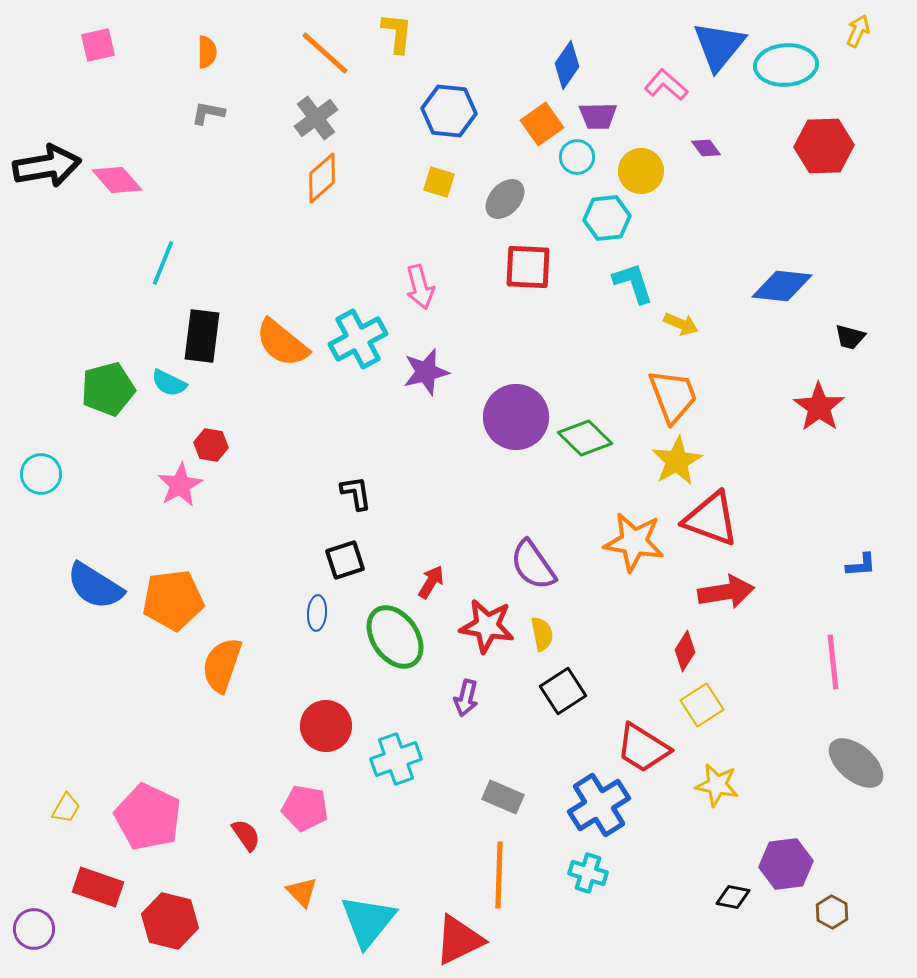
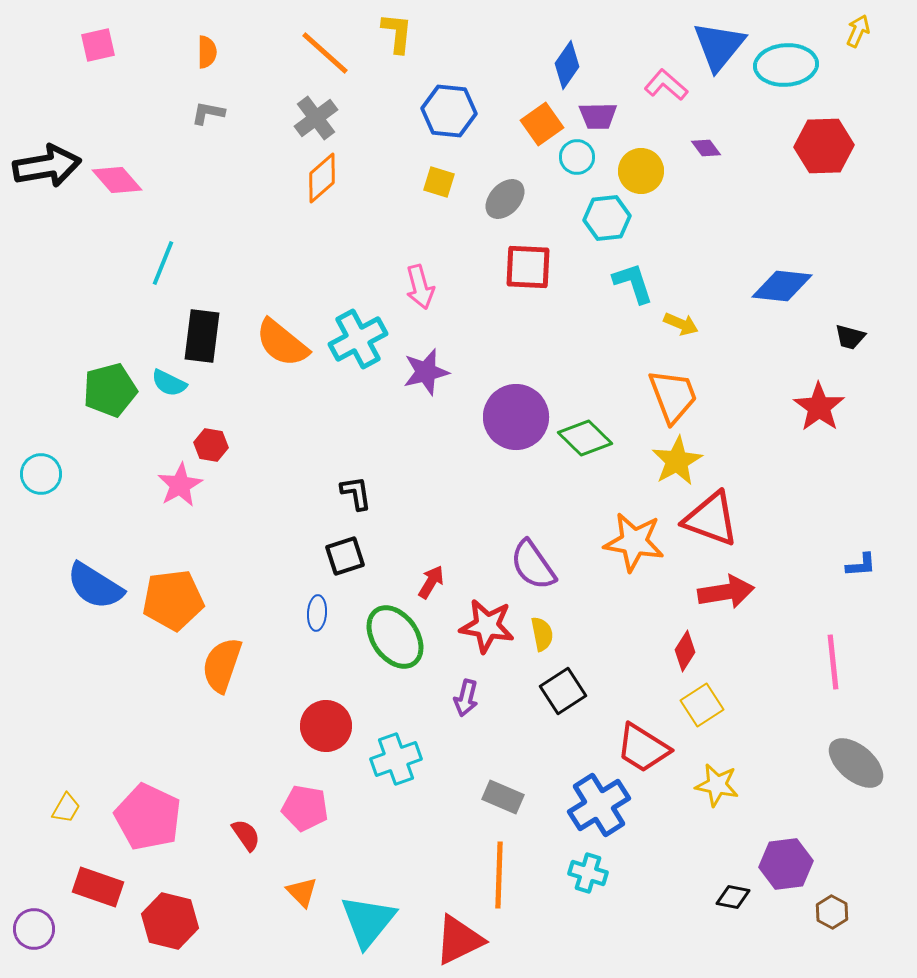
green pentagon at (108, 389): moved 2 px right, 1 px down
black square at (345, 560): moved 4 px up
